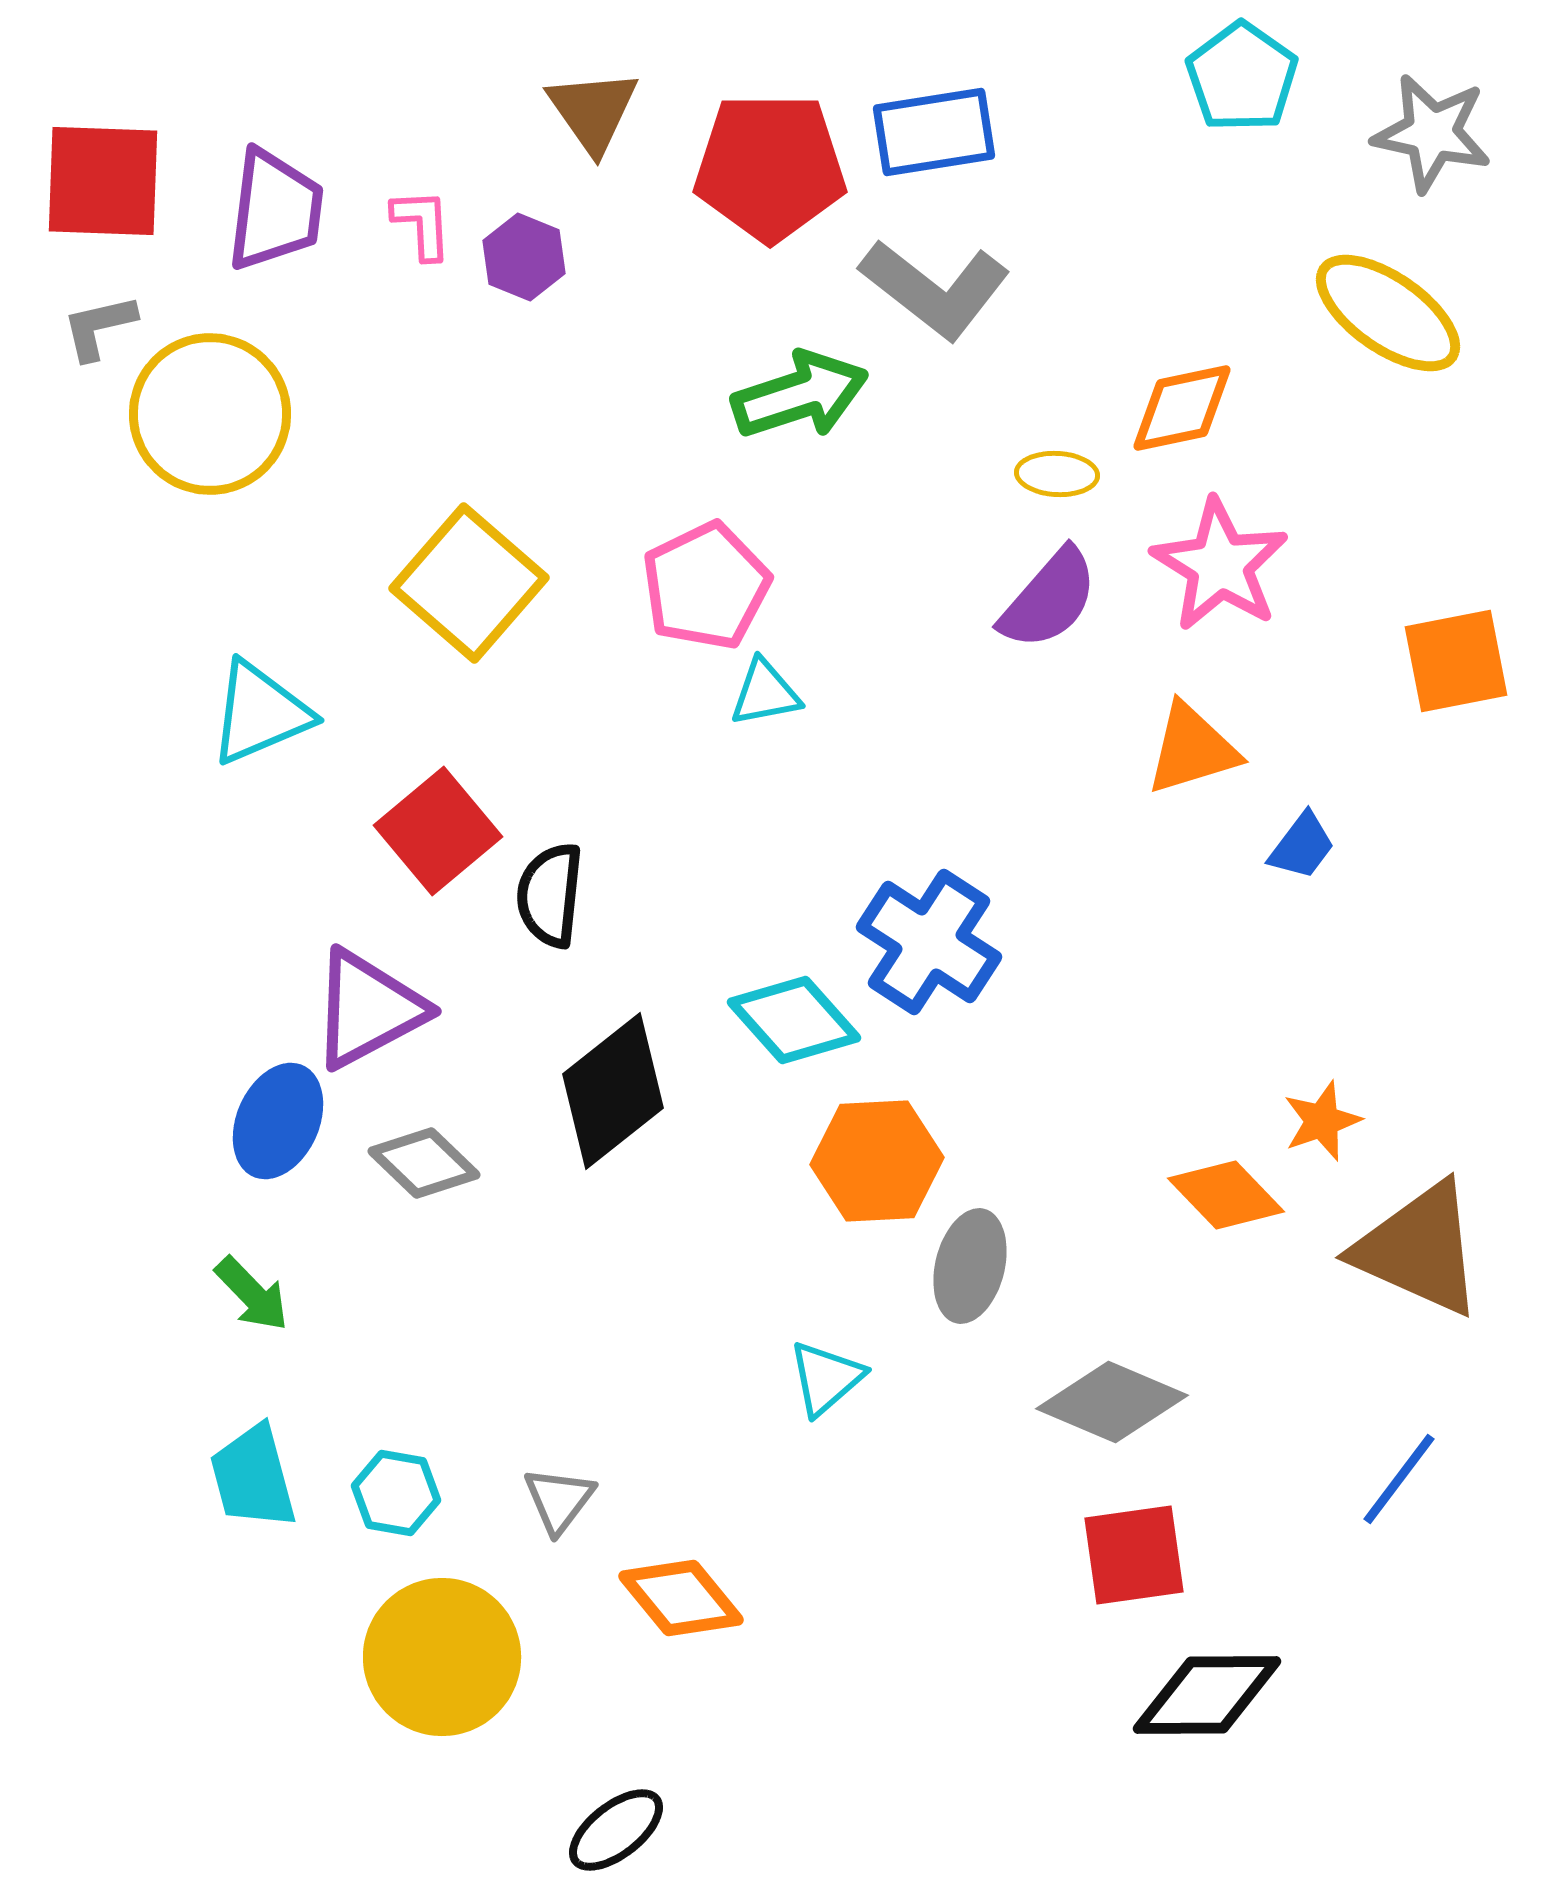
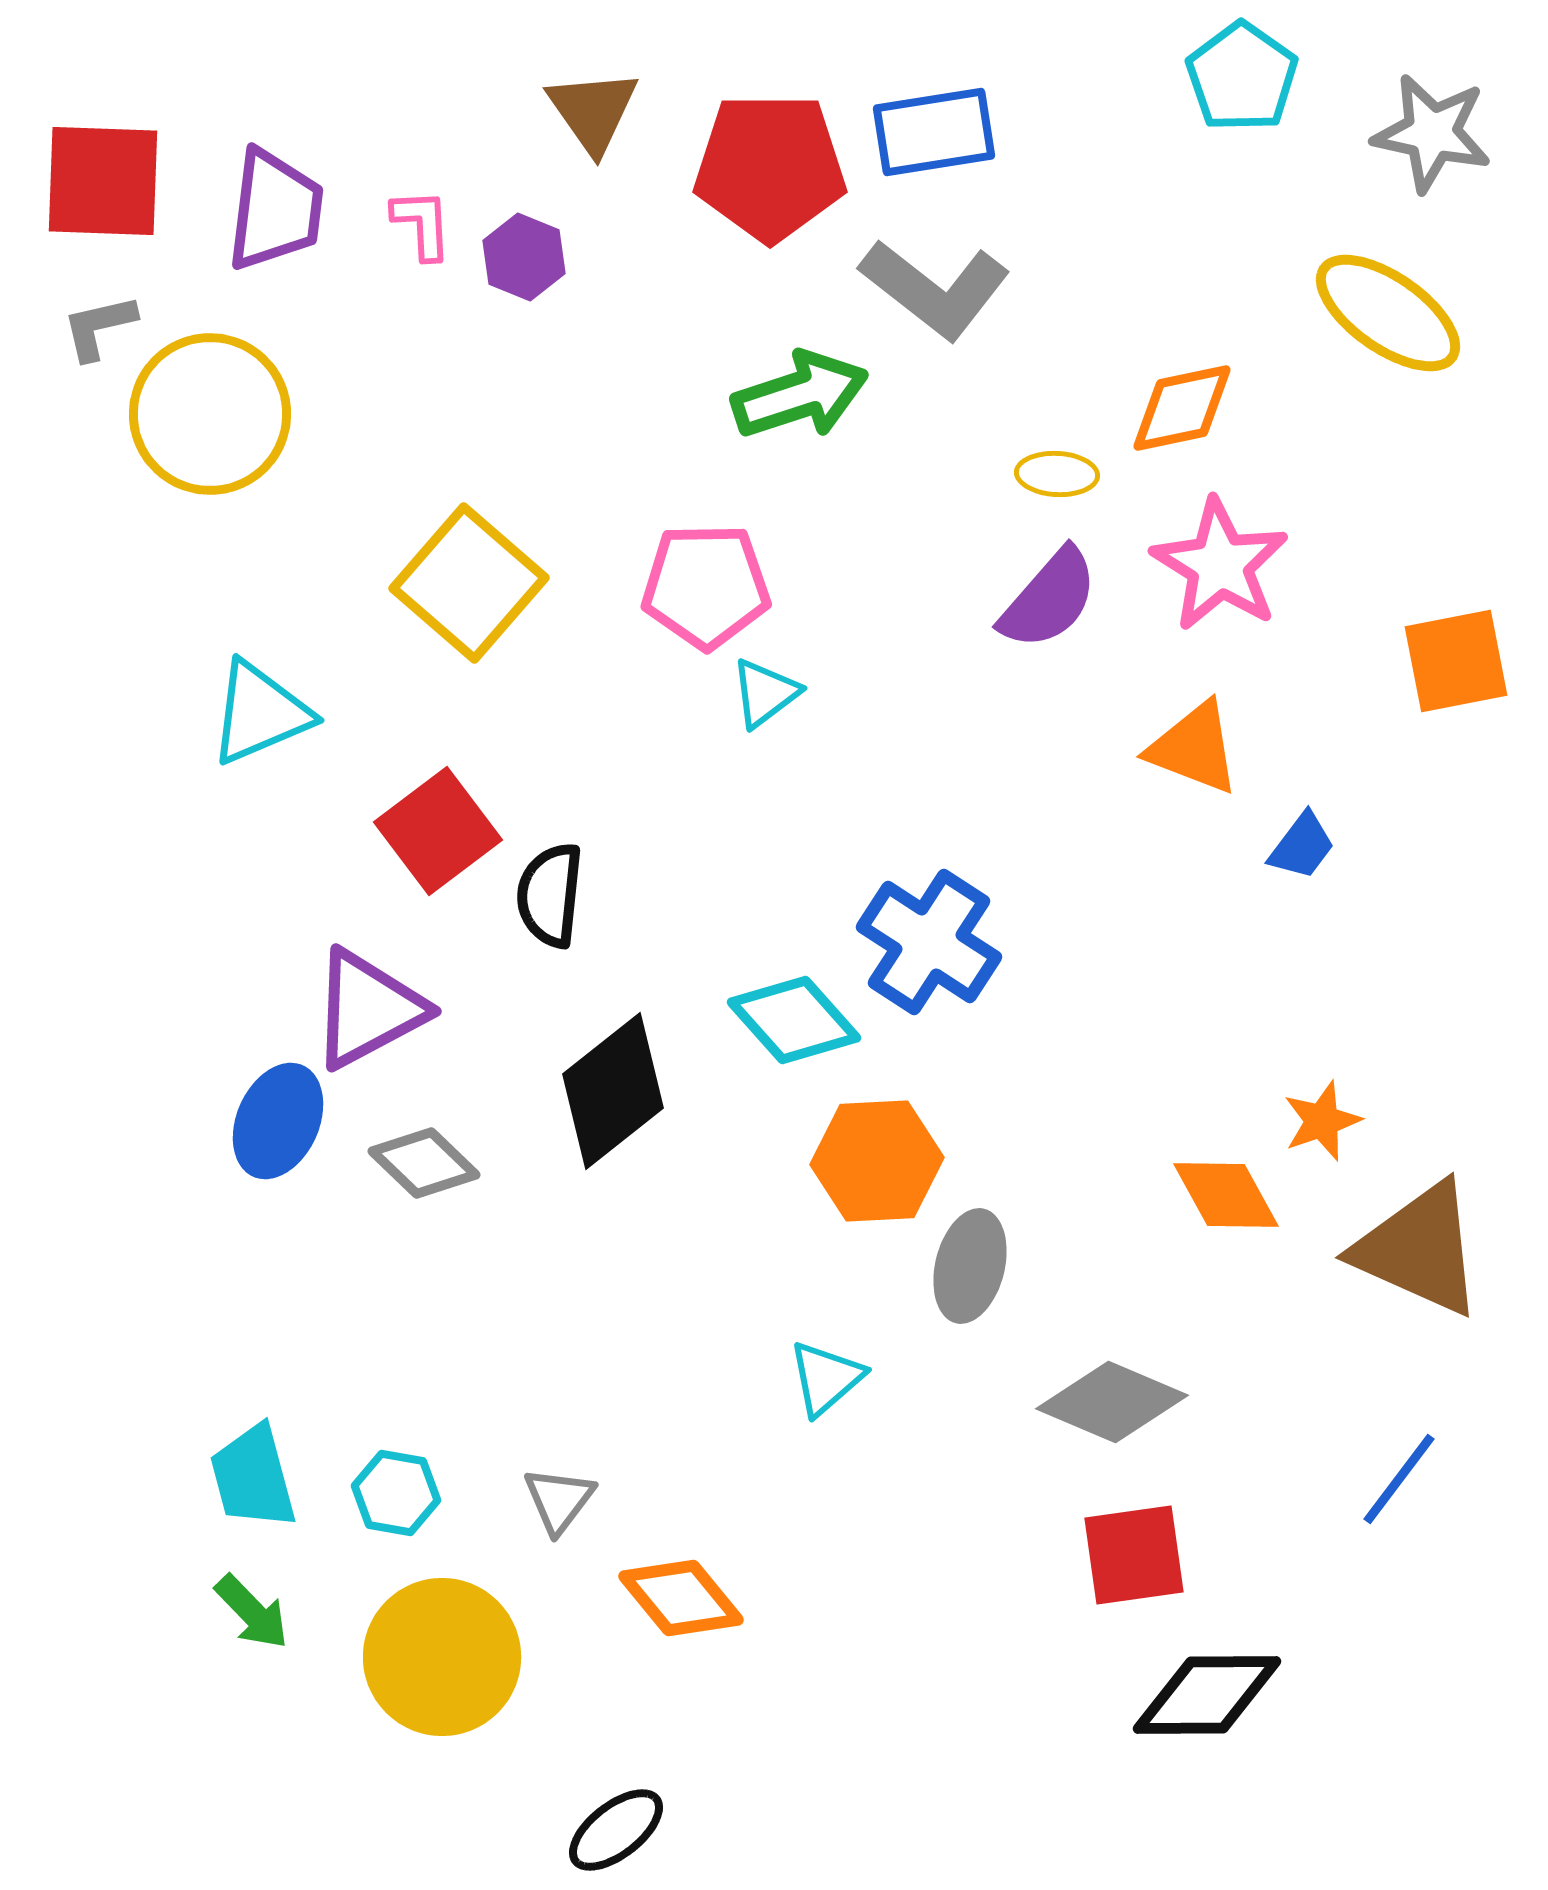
pink pentagon at (706, 586): rotated 25 degrees clockwise
cyan triangle at (765, 693): rotated 26 degrees counterclockwise
orange triangle at (1192, 749): moved 2 px right, 1 px up; rotated 38 degrees clockwise
red square at (438, 831): rotated 3 degrees clockwise
orange diamond at (1226, 1195): rotated 15 degrees clockwise
green arrow at (252, 1294): moved 318 px down
